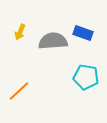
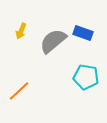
yellow arrow: moved 1 px right, 1 px up
gray semicircle: rotated 36 degrees counterclockwise
